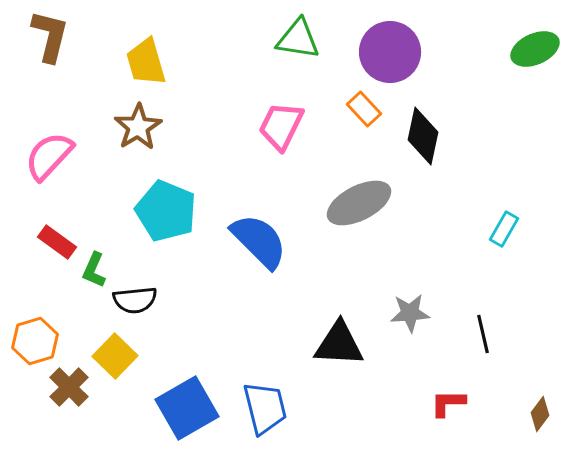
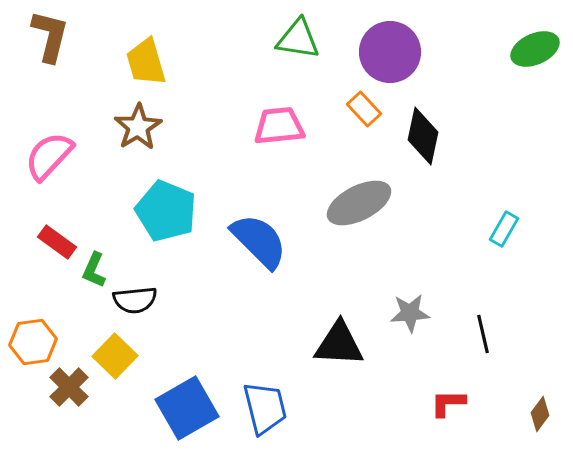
pink trapezoid: moved 2 px left; rotated 58 degrees clockwise
orange hexagon: moved 2 px left, 1 px down; rotated 9 degrees clockwise
